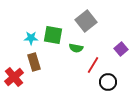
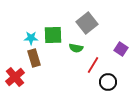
gray square: moved 1 px right, 2 px down
green square: rotated 12 degrees counterclockwise
purple square: rotated 16 degrees counterclockwise
brown rectangle: moved 4 px up
red cross: moved 1 px right
